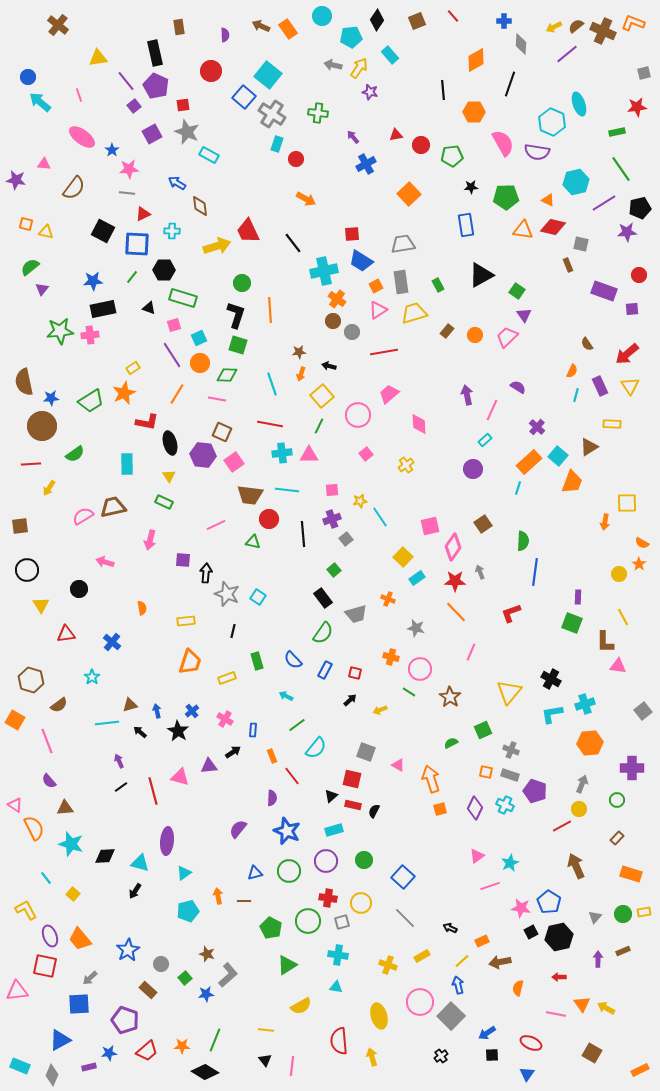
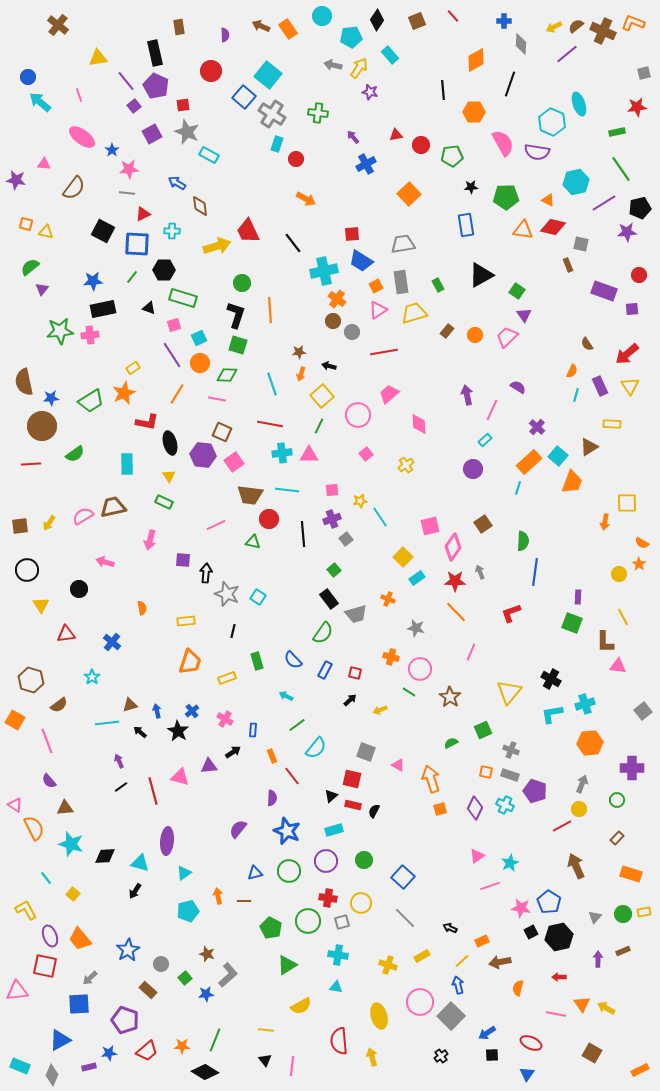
yellow arrow at (49, 488): moved 35 px down
black rectangle at (323, 598): moved 6 px right, 1 px down
